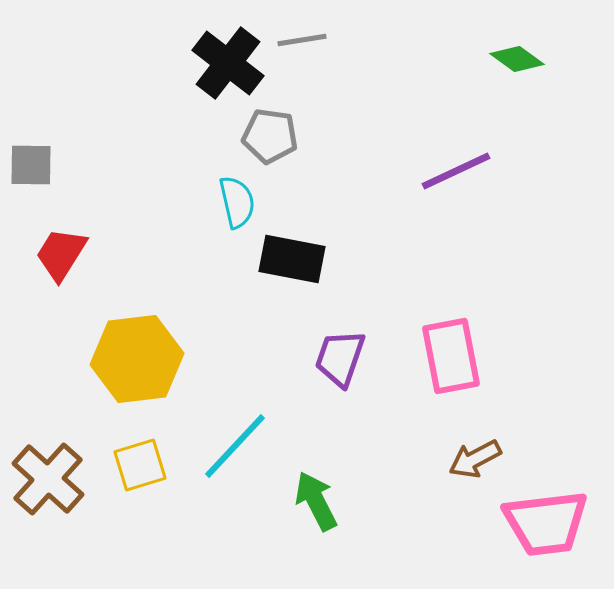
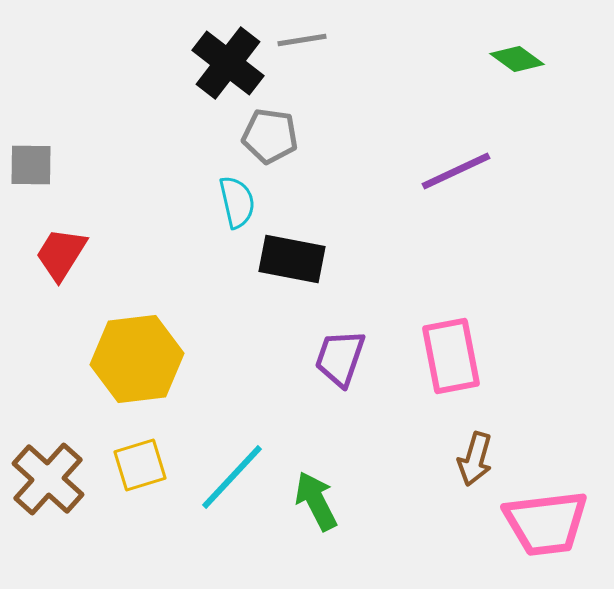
cyan line: moved 3 px left, 31 px down
brown arrow: rotated 46 degrees counterclockwise
